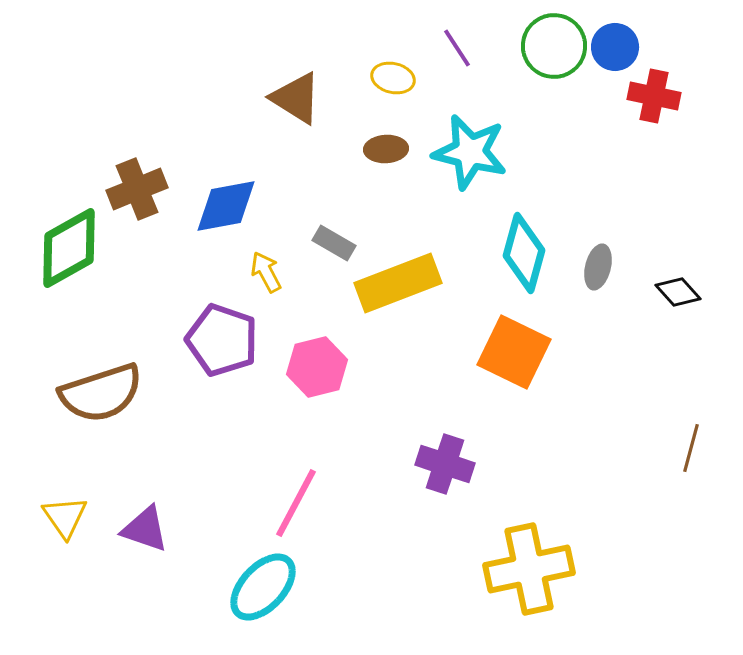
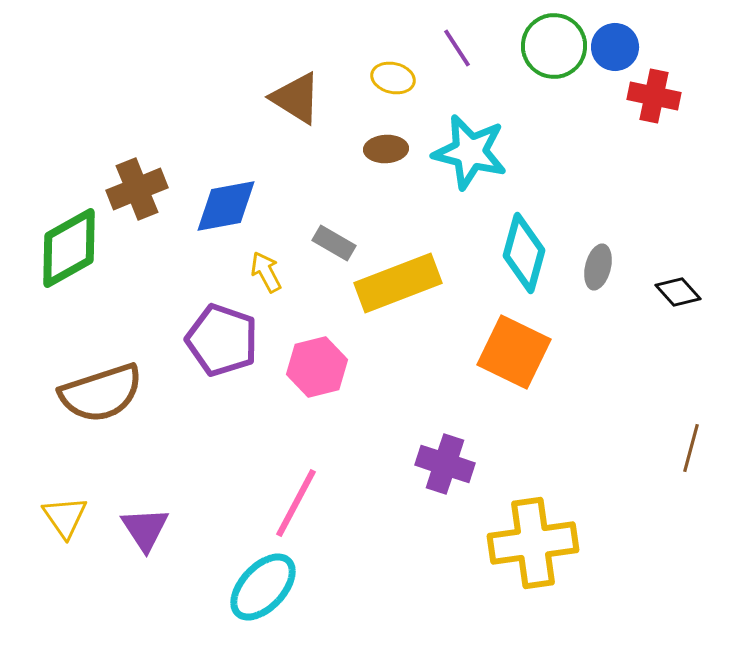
purple triangle: rotated 38 degrees clockwise
yellow cross: moved 4 px right, 26 px up; rotated 4 degrees clockwise
